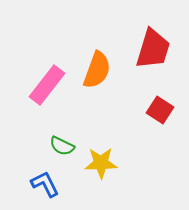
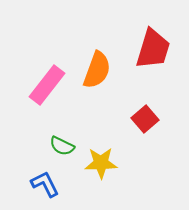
red square: moved 15 px left, 9 px down; rotated 16 degrees clockwise
